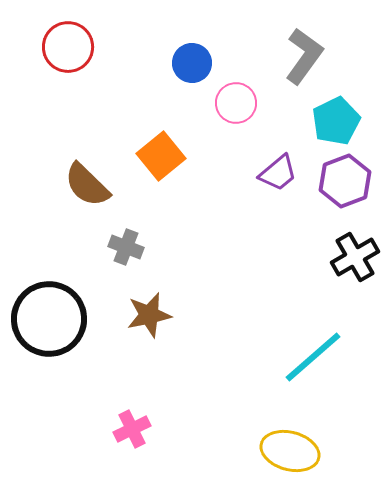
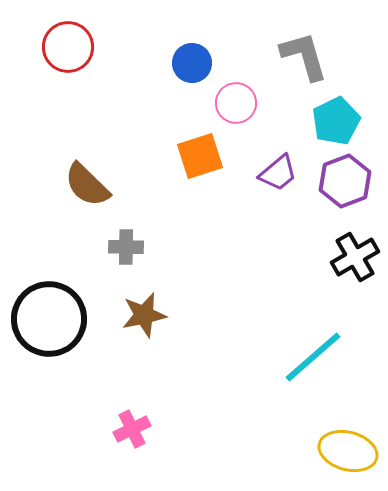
gray L-shape: rotated 52 degrees counterclockwise
orange square: moved 39 px right; rotated 21 degrees clockwise
gray cross: rotated 20 degrees counterclockwise
brown star: moved 5 px left
yellow ellipse: moved 58 px right
